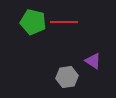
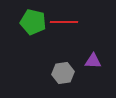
purple triangle: rotated 30 degrees counterclockwise
gray hexagon: moved 4 px left, 4 px up
